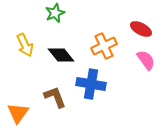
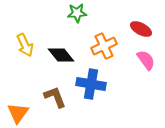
green star: moved 22 px right; rotated 18 degrees clockwise
